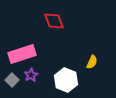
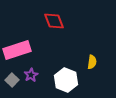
pink rectangle: moved 5 px left, 4 px up
yellow semicircle: rotated 16 degrees counterclockwise
